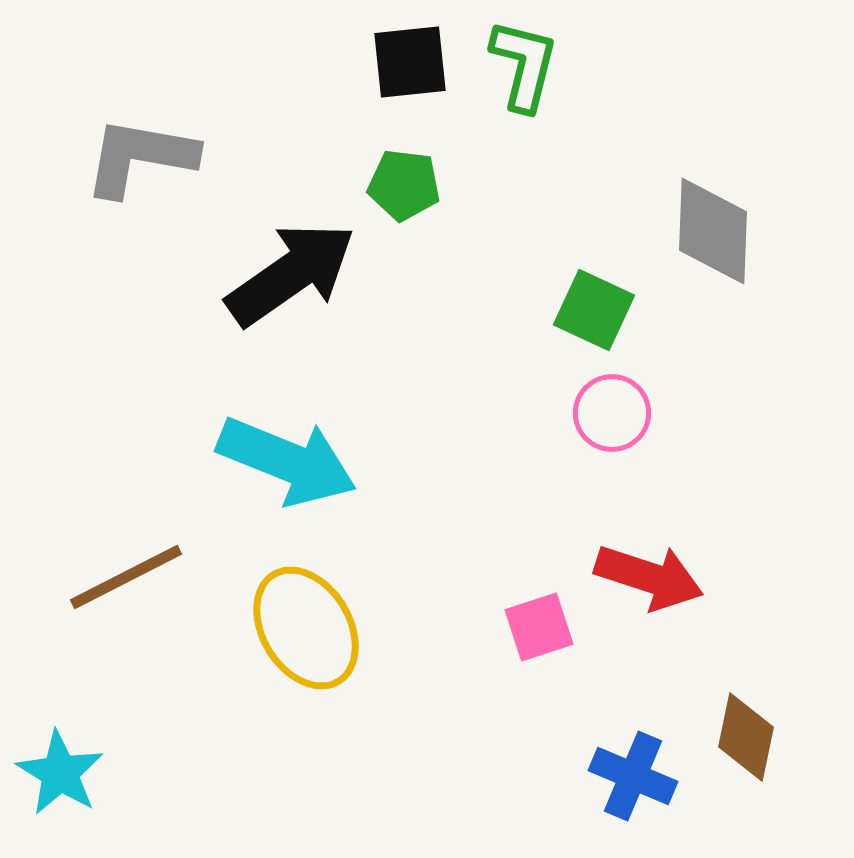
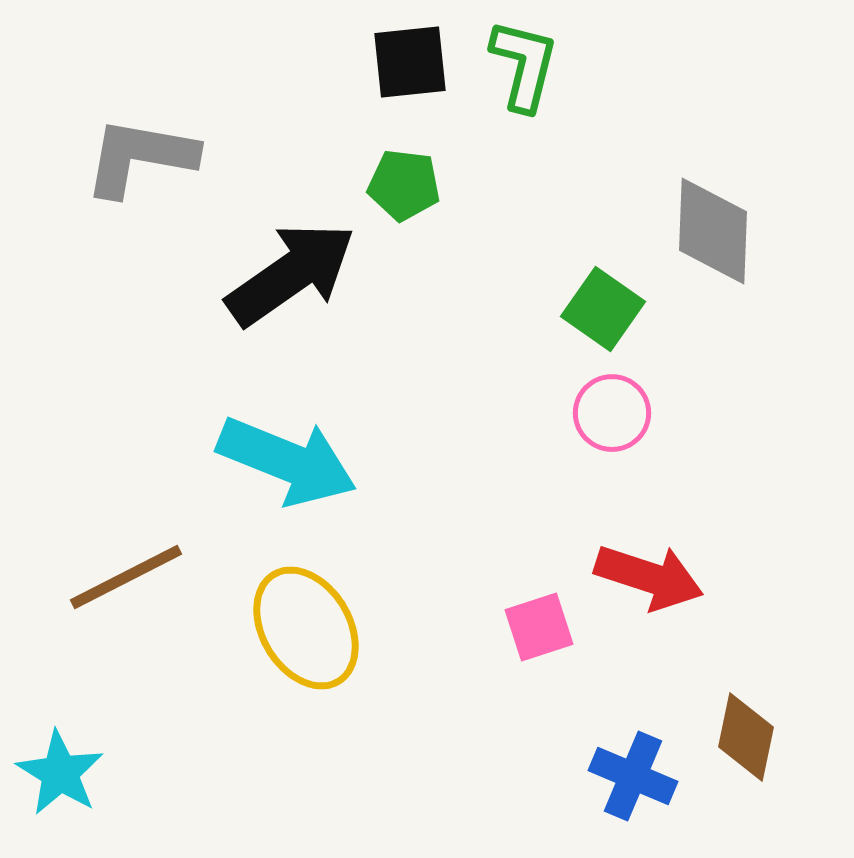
green square: moved 9 px right, 1 px up; rotated 10 degrees clockwise
